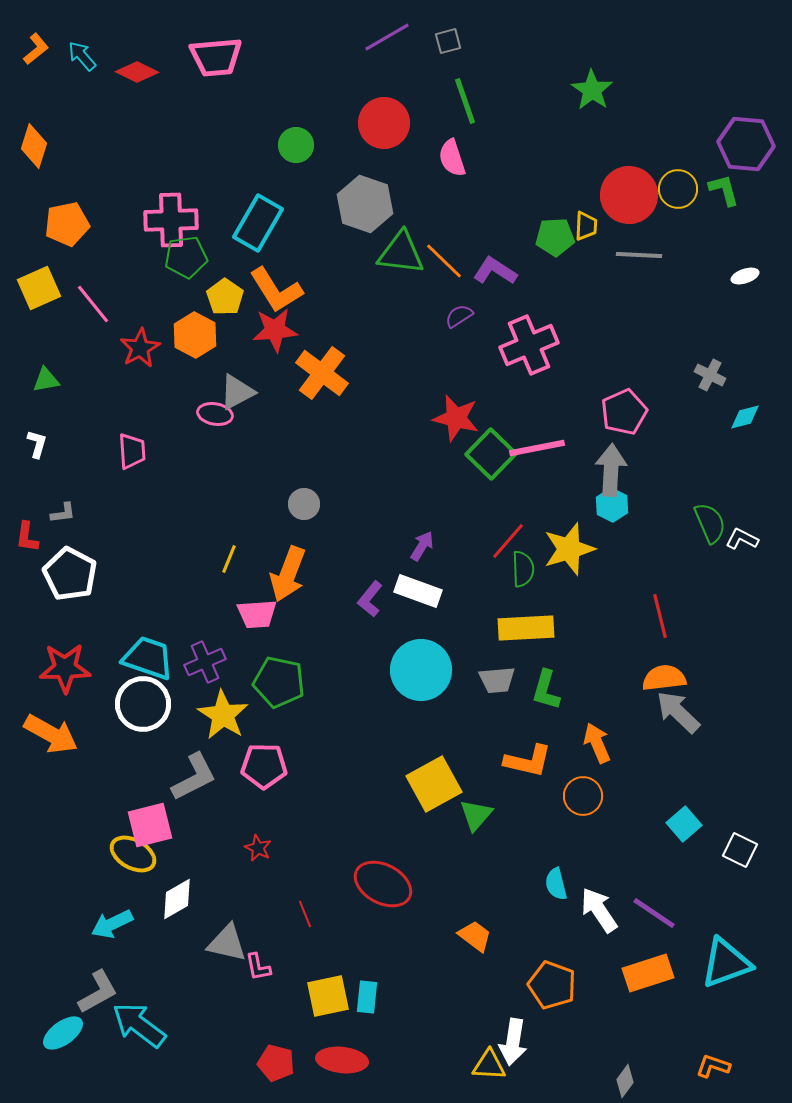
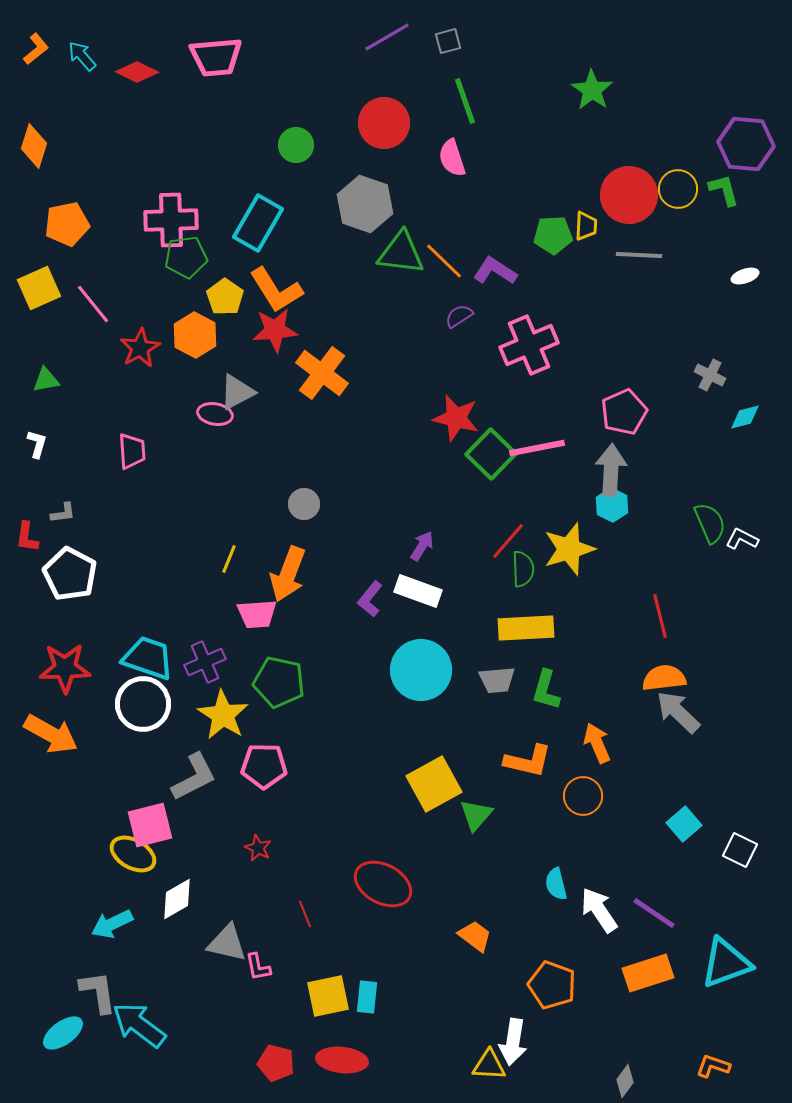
green pentagon at (555, 237): moved 2 px left, 2 px up
gray L-shape at (98, 992): rotated 69 degrees counterclockwise
